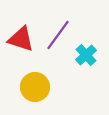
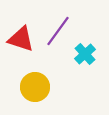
purple line: moved 4 px up
cyan cross: moved 1 px left, 1 px up
